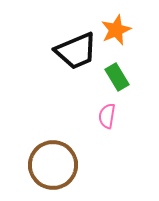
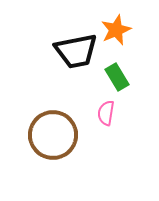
black trapezoid: rotated 12 degrees clockwise
pink semicircle: moved 1 px left, 3 px up
brown circle: moved 30 px up
